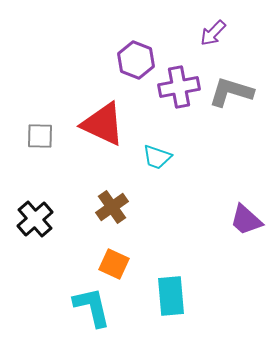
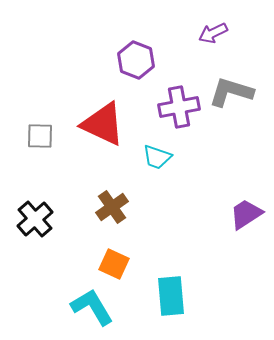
purple arrow: rotated 20 degrees clockwise
purple cross: moved 20 px down
purple trapezoid: moved 6 px up; rotated 105 degrees clockwise
cyan L-shape: rotated 18 degrees counterclockwise
